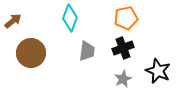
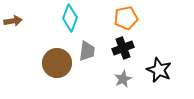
brown arrow: rotated 30 degrees clockwise
brown circle: moved 26 px right, 10 px down
black star: moved 1 px right, 1 px up
